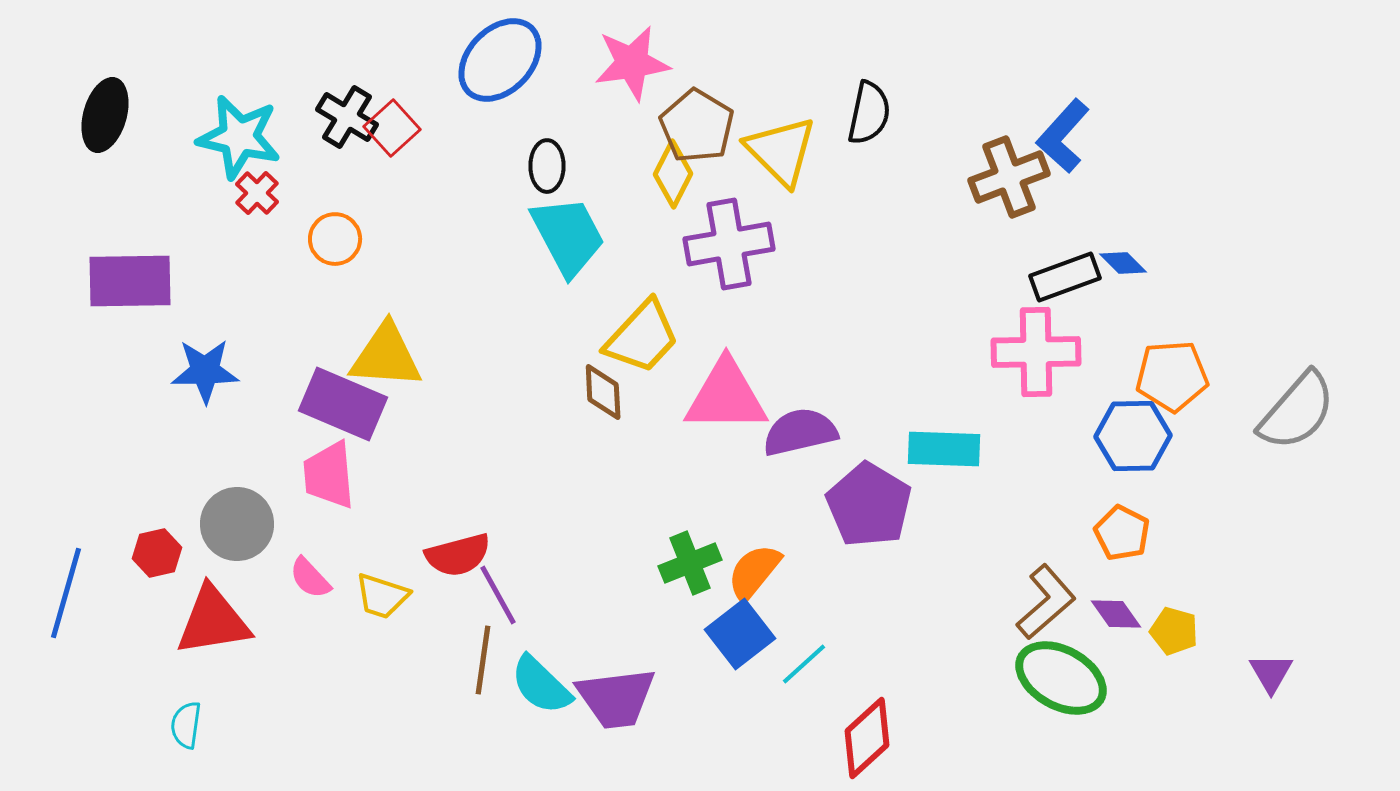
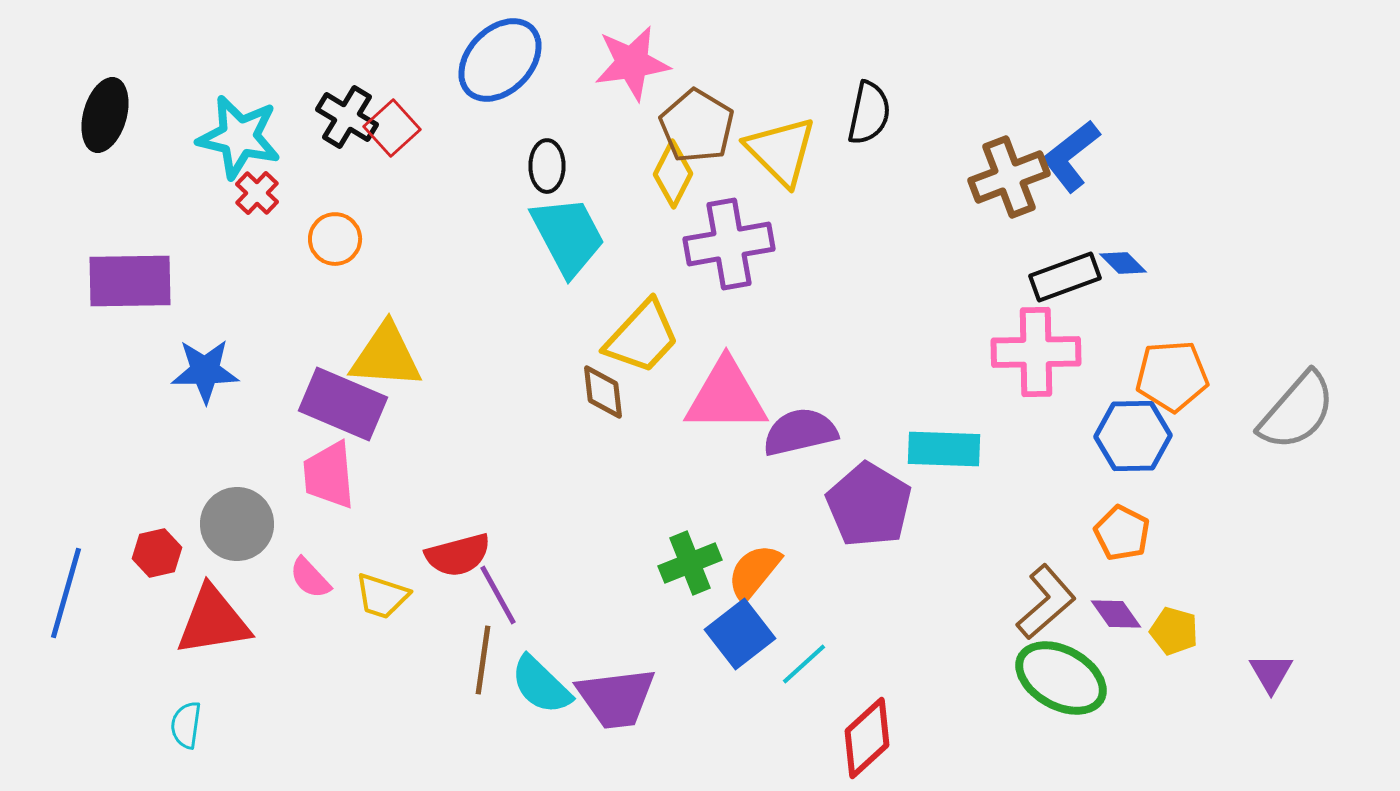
blue L-shape at (1063, 136): moved 8 px right, 20 px down; rotated 10 degrees clockwise
brown diamond at (603, 392): rotated 4 degrees counterclockwise
